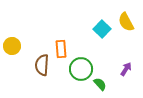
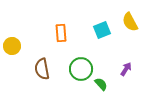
yellow semicircle: moved 4 px right
cyan square: moved 1 px down; rotated 24 degrees clockwise
orange rectangle: moved 16 px up
brown semicircle: moved 4 px down; rotated 15 degrees counterclockwise
green semicircle: moved 1 px right
